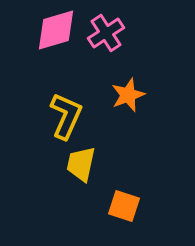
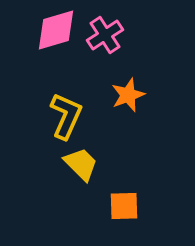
pink cross: moved 1 px left, 2 px down
yellow trapezoid: rotated 123 degrees clockwise
orange square: rotated 20 degrees counterclockwise
